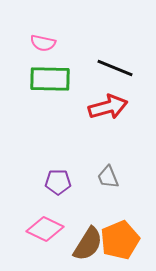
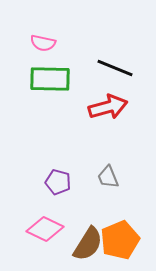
purple pentagon: rotated 15 degrees clockwise
